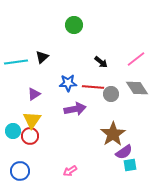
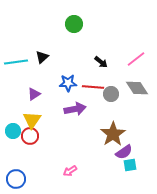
green circle: moved 1 px up
blue circle: moved 4 px left, 8 px down
